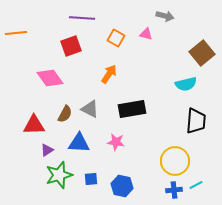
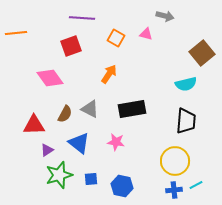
black trapezoid: moved 10 px left
blue triangle: rotated 35 degrees clockwise
